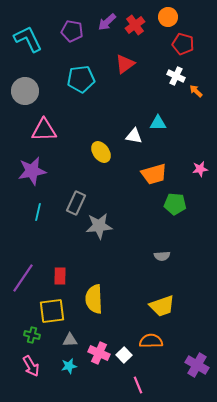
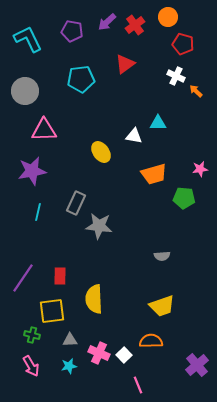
green pentagon: moved 9 px right, 6 px up
gray star: rotated 12 degrees clockwise
purple cross: rotated 20 degrees clockwise
